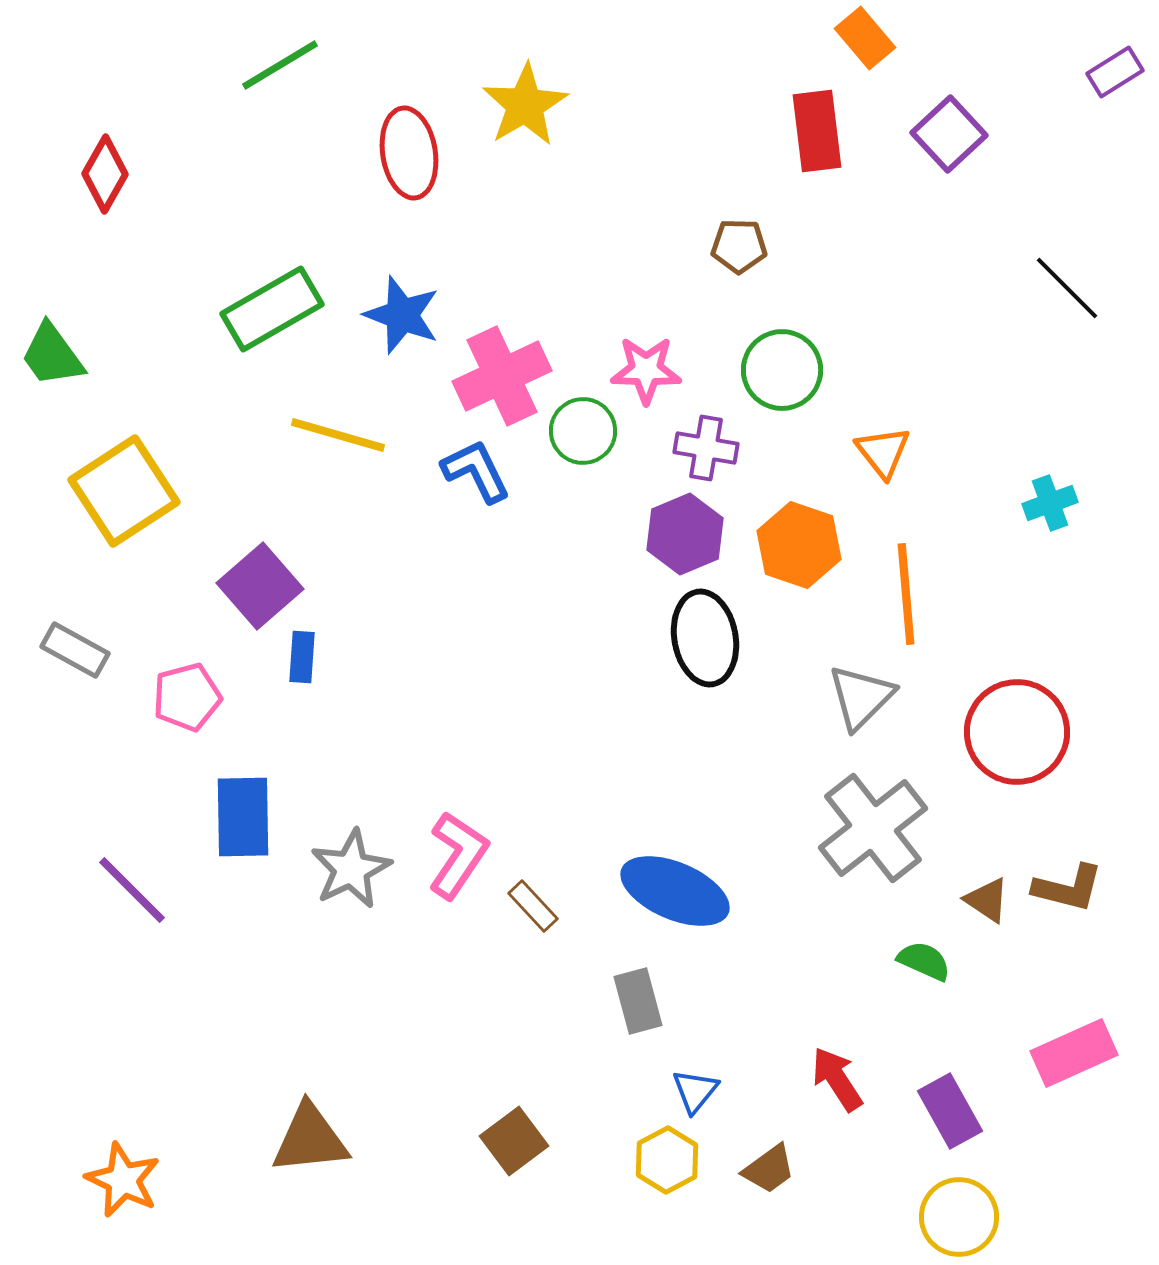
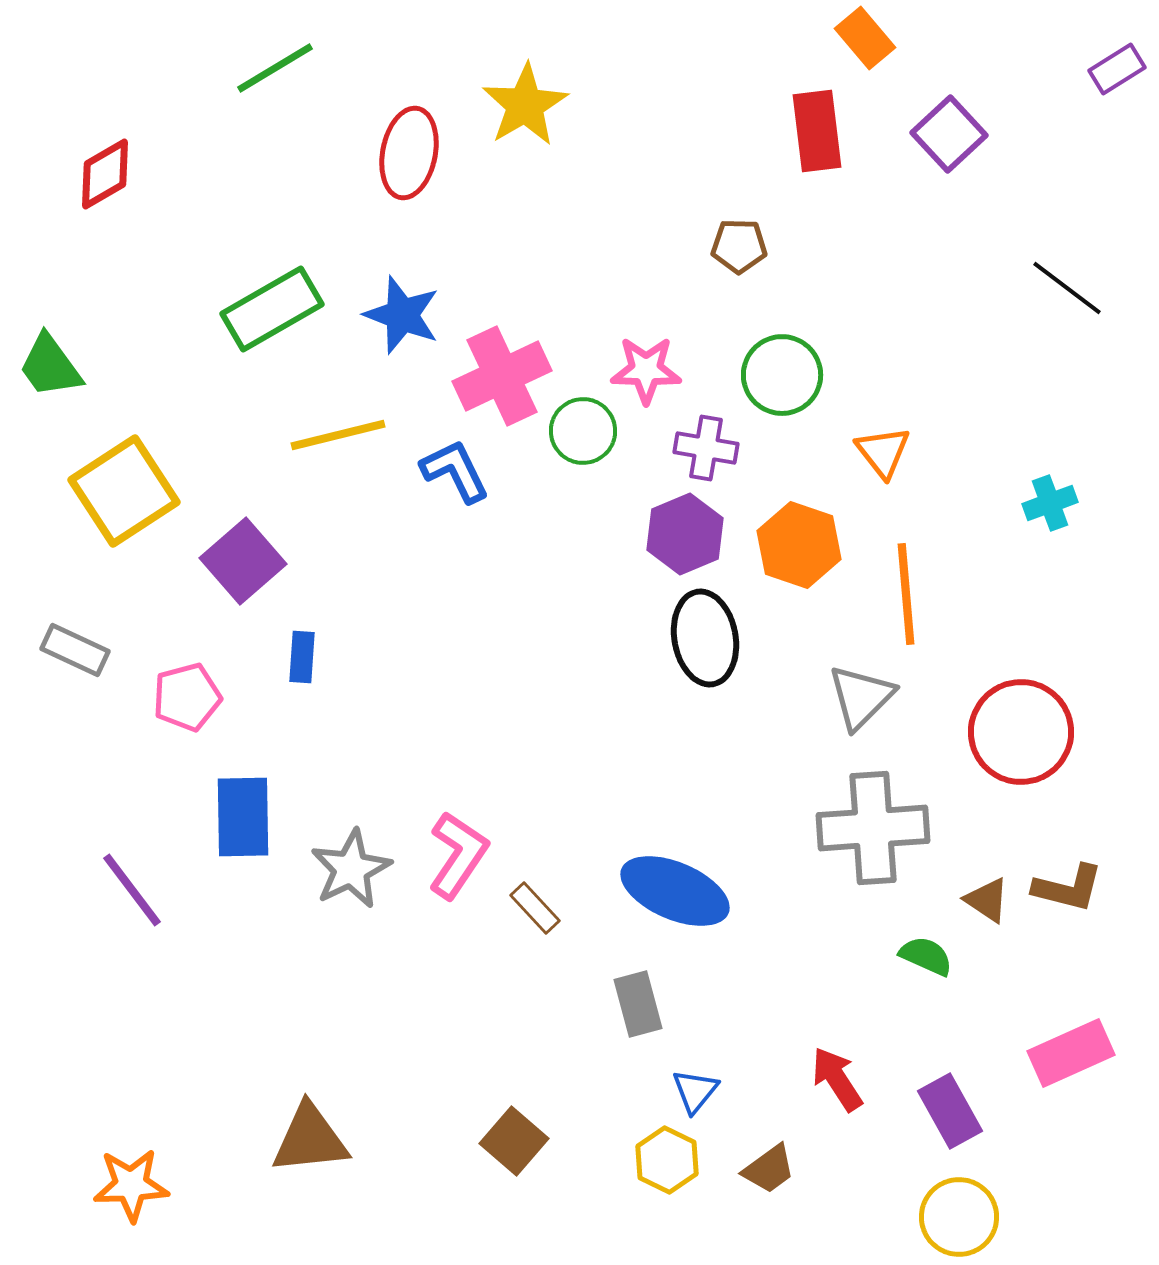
green line at (280, 65): moved 5 px left, 3 px down
purple rectangle at (1115, 72): moved 2 px right, 3 px up
red ellipse at (409, 153): rotated 20 degrees clockwise
red diamond at (105, 174): rotated 30 degrees clockwise
black line at (1067, 288): rotated 8 degrees counterclockwise
green trapezoid at (52, 355): moved 2 px left, 11 px down
green circle at (782, 370): moved 5 px down
yellow line at (338, 435): rotated 30 degrees counterclockwise
blue L-shape at (476, 471): moved 21 px left
purple square at (260, 586): moved 17 px left, 25 px up
gray rectangle at (75, 650): rotated 4 degrees counterclockwise
red circle at (1017, 732): moved 4 px right
gray cross at (873, 828): rotated 34 degrees clockwise
purple line at (132, 890): rotated 8 degrees clockwise
brown rectangle at (533, 906): moved 2 px right, 2 px down
green semicircle at (924, 961): moved 2 px right, 5 px up
gray rectangle at (638, 1001): moved 3 px down
pink rectangle at (1074, 1053): moved 3 px left
brown square at (514, 1141): rotated 12 degrees counterclockwise
yellow hexagon at (667, 1160): rotated 6 degrees counterclockwise
orange star at (123, 1180): moved 8 px right, 5 px down; rotated 28 degrees counterclockwise
